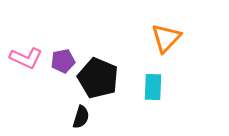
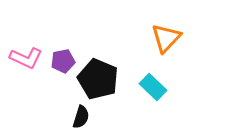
black pentagon: moved 1 px down
cyan rectangle: rotated 48 degrees counterclockwise
